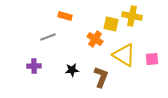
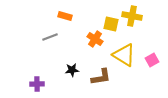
gray line: moved 2 px right
pink square: moved 1 px down; rotated 24 degrees counterclockwise
purple cross: moved 3 px right, 18 px down
brown L-shape: rotated 60 degrees clockwise
